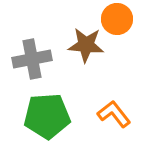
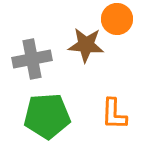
orange L-shape: rotated 140 degrees counterclockwise
